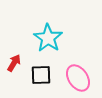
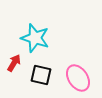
cyan star: moved 13 px left; rotated 16 degrees counterclockwise
black square: rotated 15 degrees clockwise
